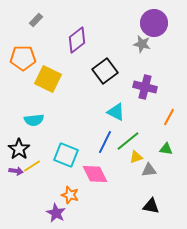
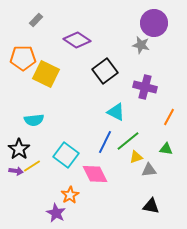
purple diamond: rotated 72 degrees clockwise
gray star: moved 1 px left, 1 px down
yellow square: moved 2 px left, 5 px up
cyan square: rotated 15 degrees clockwise
orange star: rotated 24 degrees clockwise
